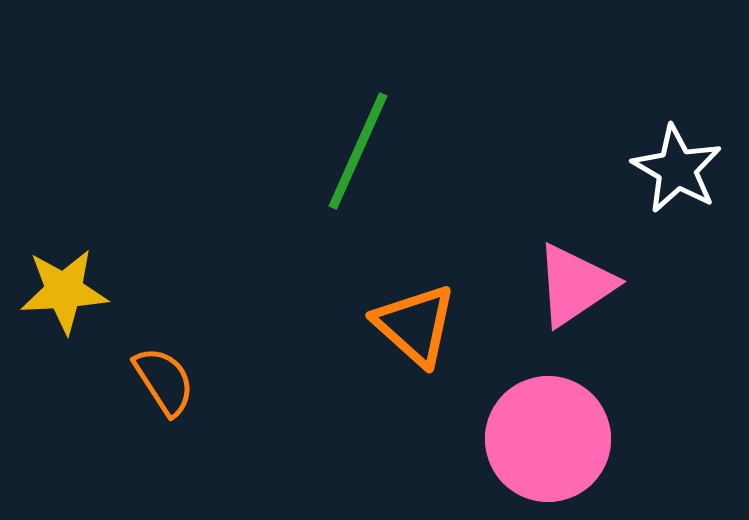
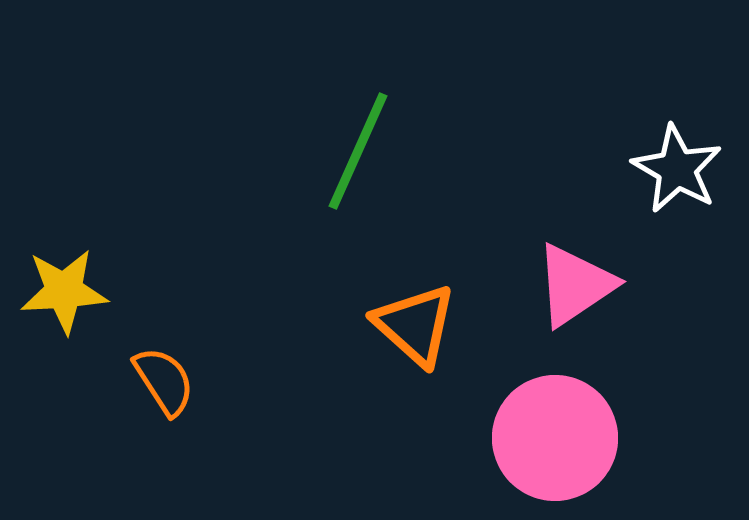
pink circle: moved 7 px right, 1 px up
